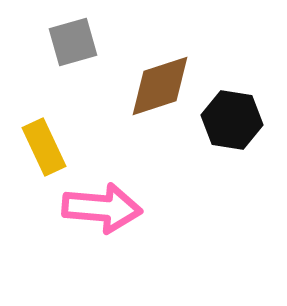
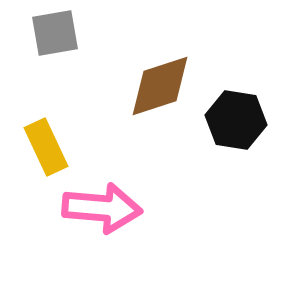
gray square: moved 18 px left, 9 px up; rotated 6 degrees clockwise
black hexagon: moved 4 px right
yellow rectangle: moved 2 px right
